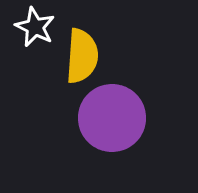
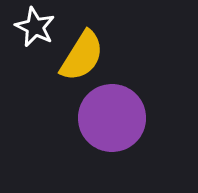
yellow semicircle: rotated 28 degrees clockwise
